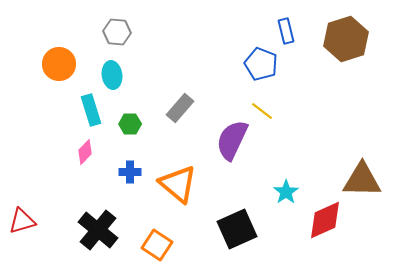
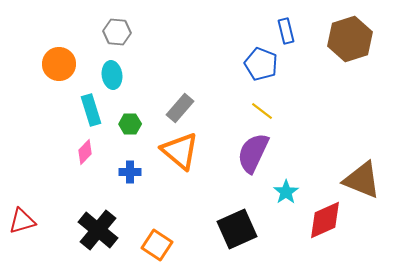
brown hexagon: moved 4 px right
purple semicircle: moved 21 px right, 13 px down
brown triangle: rotated 21 degrees clockwise
orange triangle: moved 2 px right, 33 px up
